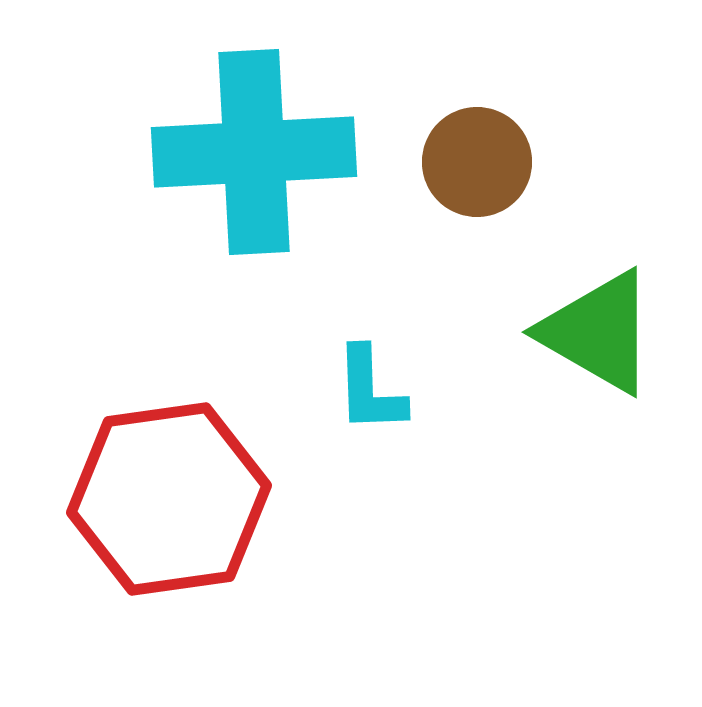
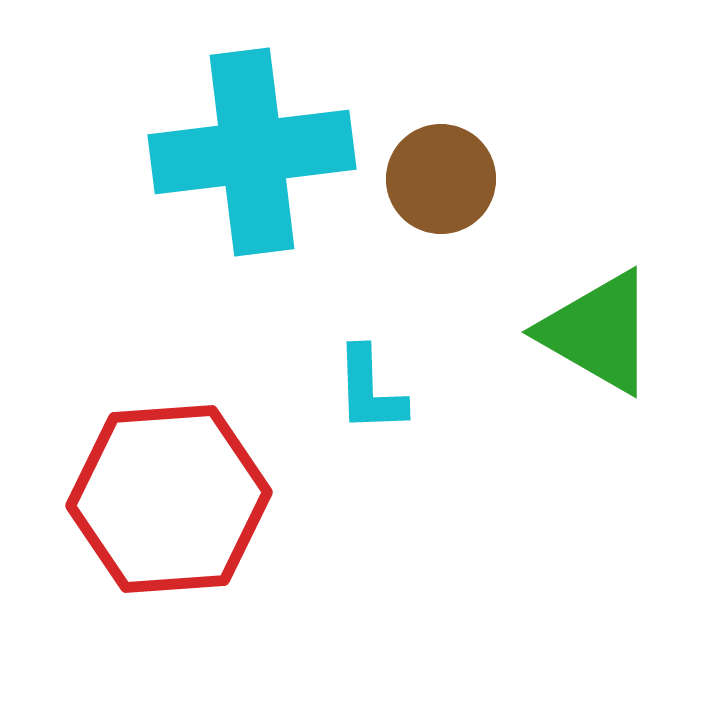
cyan cross: moved 2 px left; rotated 4 degrees counterclockwise
brown circle: moved 36 px left, 17 px down
red hexagon: rotated 4 degrees clockwise
